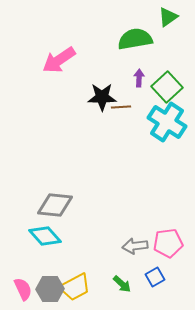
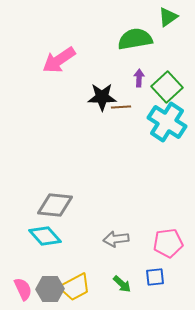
gray arrow: moved 19 px left, 7 px up
blue square: rotated 24 degrees clockwise
